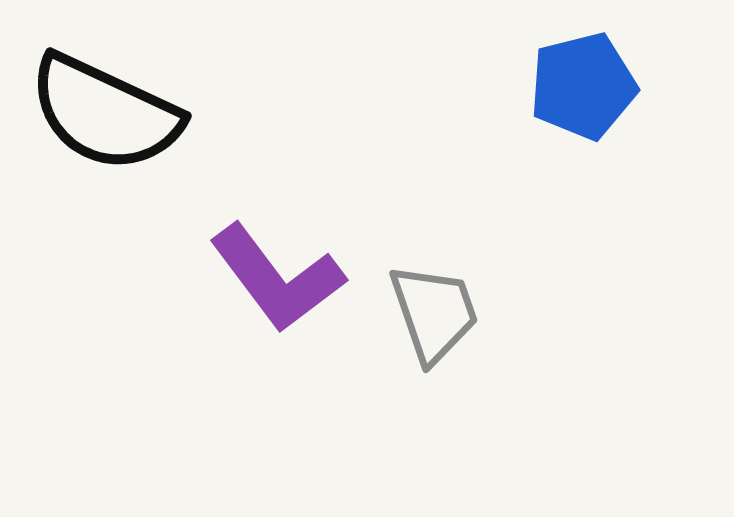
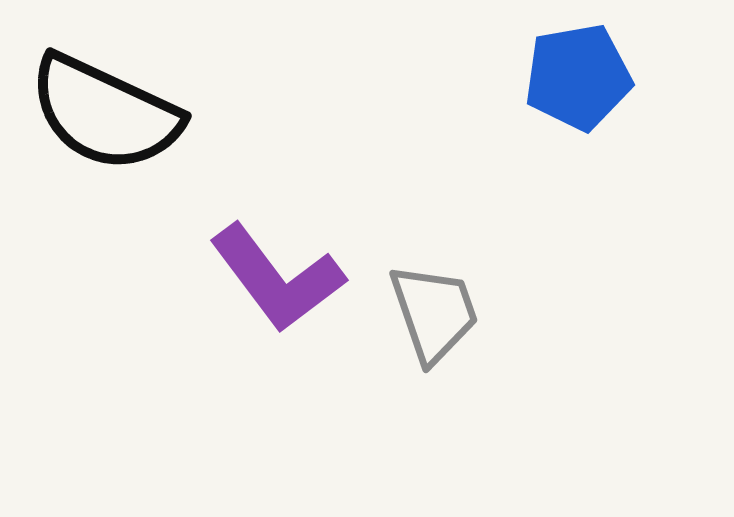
blue pentagon: moved 5 px left, 9 px up; rotated 4 degrees clockwise
